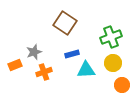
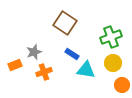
blue rectangle: rotated 48 degrees clockwise
cyan triangle: rotated 12 degrees clockwise
